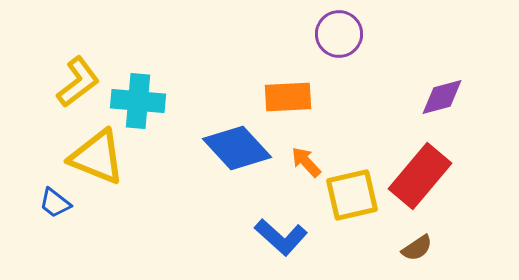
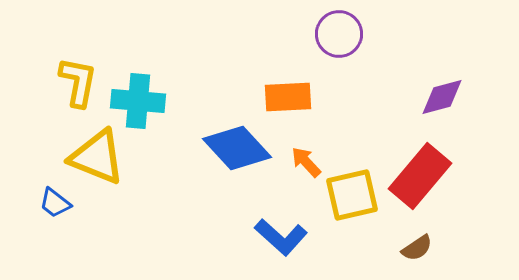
yellow L-shape: rotated 42 degrees counterclockwise
